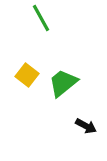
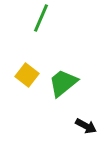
green line: rotated 52 degrees clockwise
